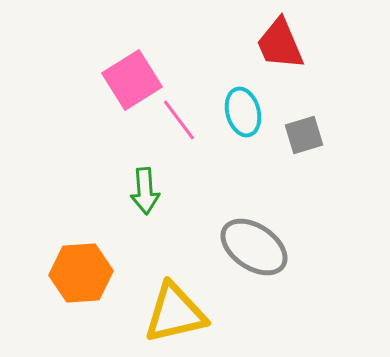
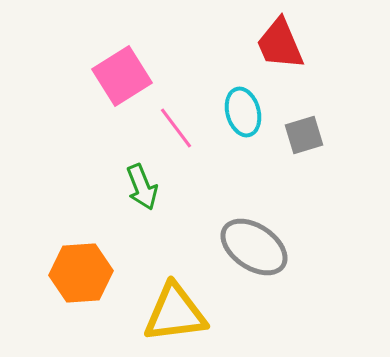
pink square: moved 10 px left, 4 px up
pink line: moved 3 px left, 8 px down
green arrow: moved 3 px left, 4 px up; rotated 18 degrees counterclockwise
yellow triangle: rotated 6 degrees clockwise
